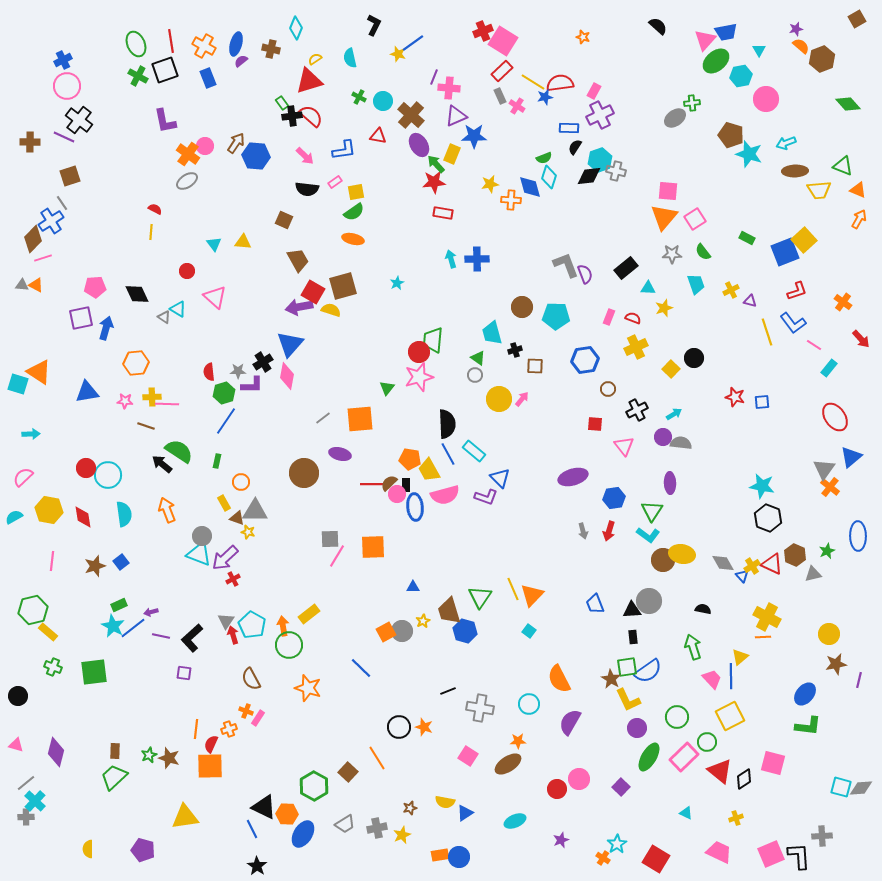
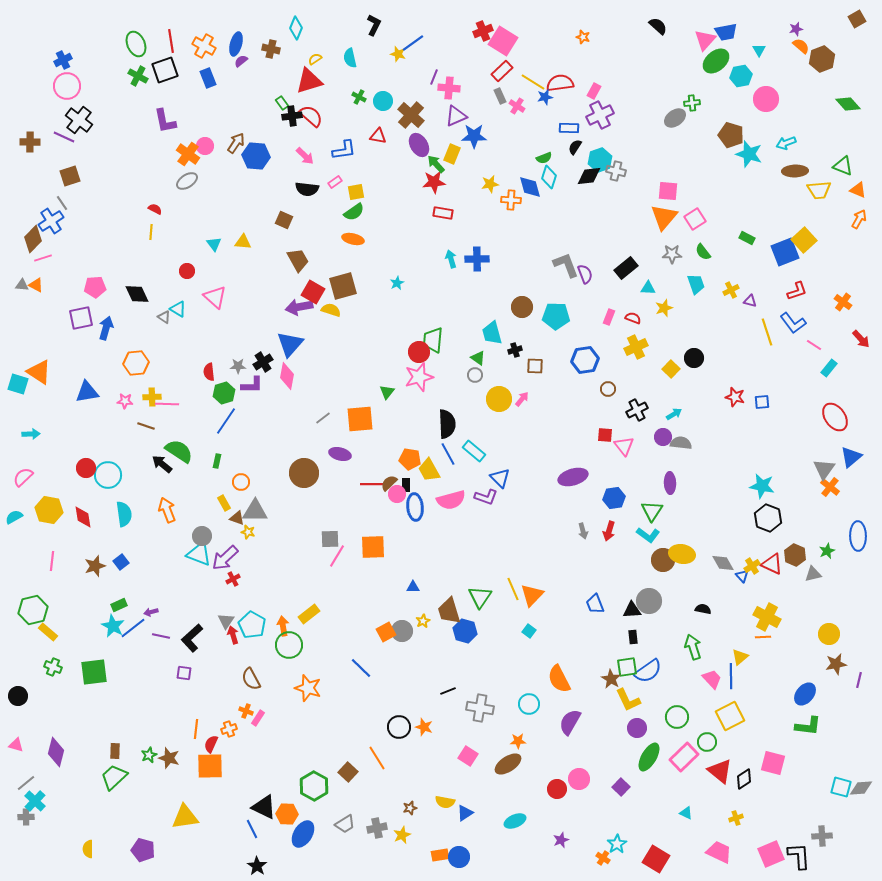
gray star at (238, 371): moved 5 px up
green triangle at (387, 388): moved 4 px down
red square at (595, 424): moved 10 px right, 11 px down
pink semicircle at (445, 495): moved 6 px right, 5 px down
